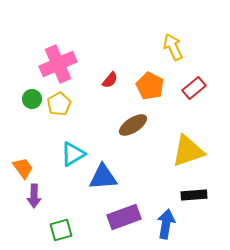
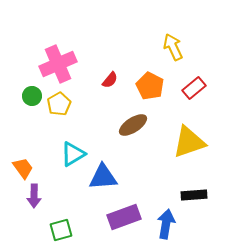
green circle: moved 3 px up
yellow triangle: moved 1 px right, 9 px up
